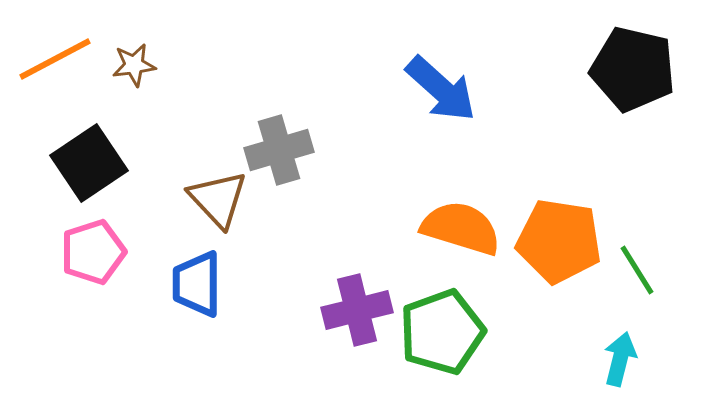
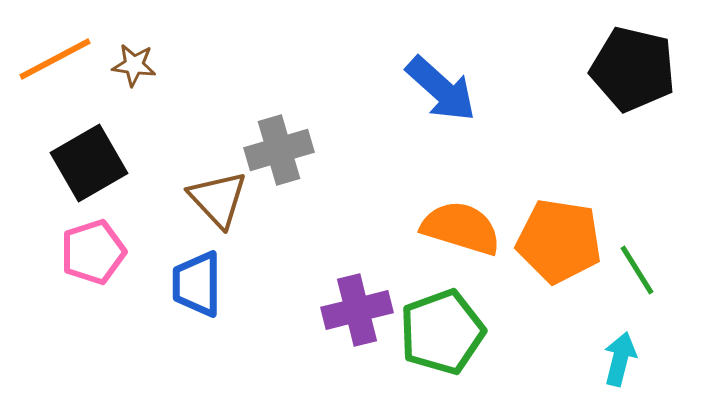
brown star: rotated 15 degrees clockwise
black square: rotated 4 degrees clockwise
